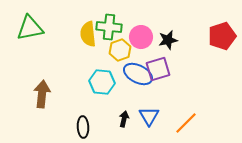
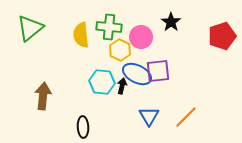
green triangle: rotated 28 degrees counterclockwise
yellow semicircle: moved 7 px left, 1 px down
black star: moved 3 px right, 18 px up; rotated 24 degrees counterclockwise
yellow hexagon: rotated 15 degrees counterclockwise
purple square: moved 2 px down; rotated 10 degrees clockwise
blue ellipse: moved 1 px left
brown arrow: moved 1 px right, 2 px down
black arrow: moved 2 px left, 33 px up
orange line: moved 6 px up
